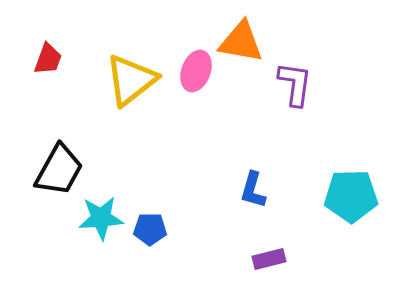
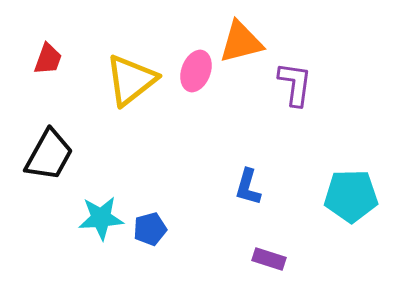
orange triangle: rotated 24 degrees counterclockwise
black trapezoid: moved 10 px left, 15 px up
blue L-shape: moved 5 px left, 3 px up
blue pentagon: rotated 16 degrees counterclockwise
purple rectangle: rotated 32 degrees clockwise
